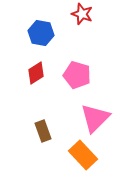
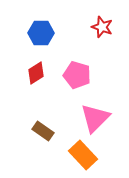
red star: moved 20 px right, 13 px down
blue hexagon: rotated 10 degrees counterclockwise
brown rectangle: rotated 35 degrees counterclockwise
